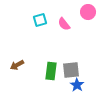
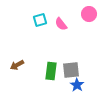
pink circle: moved 1 px right, 2 px down
pink semicircle: moved 3 px left
